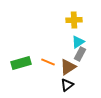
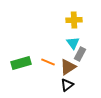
cyan triangle: moved 5 px left, 1 px down; rotated 32 degrees counterclockwise
